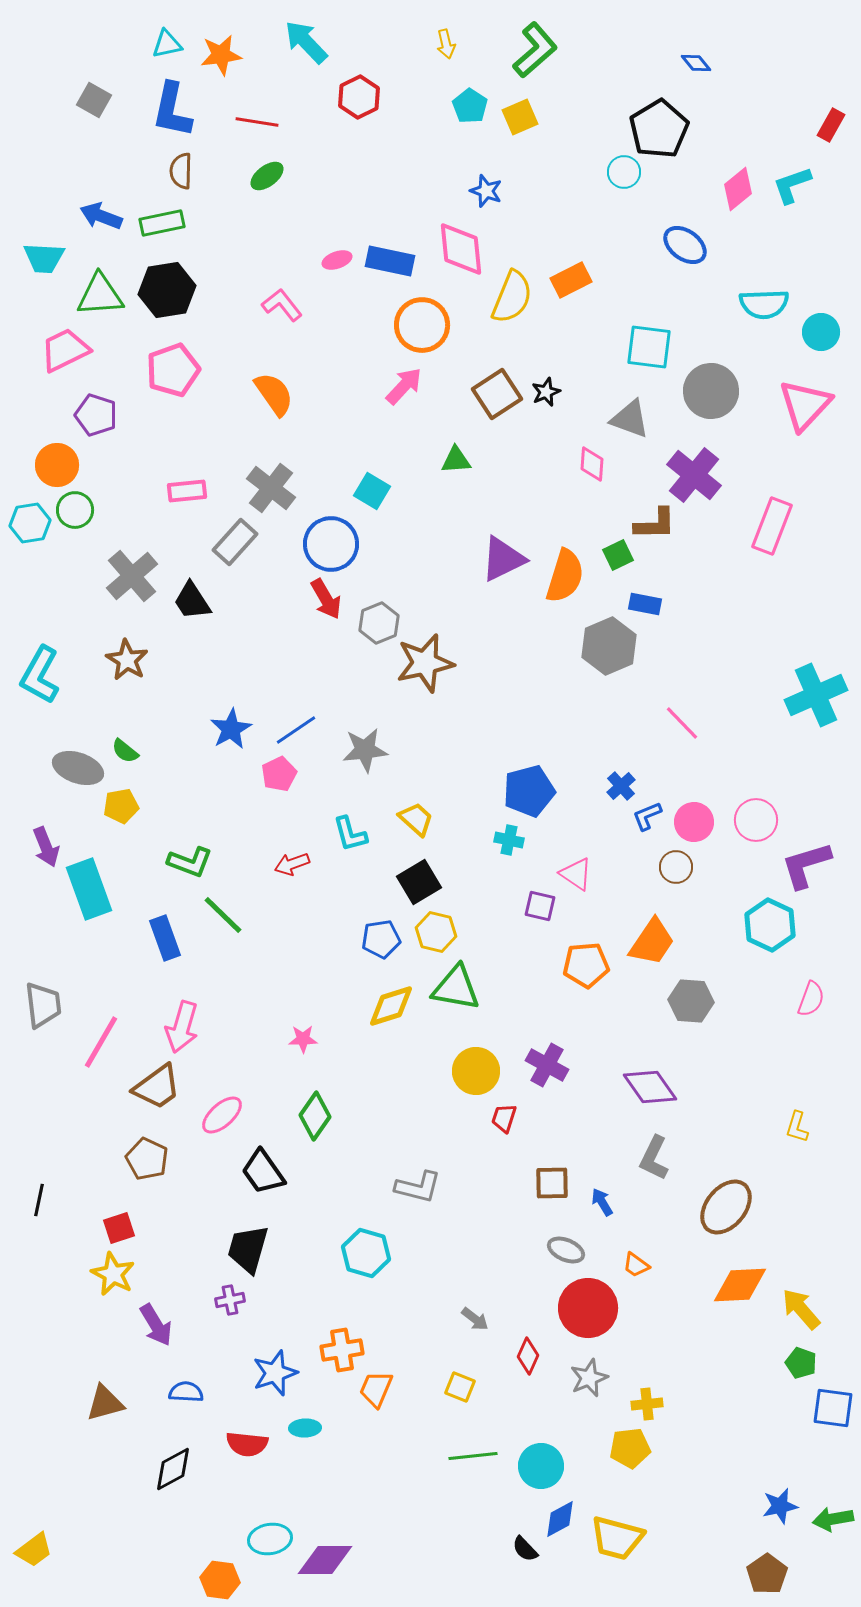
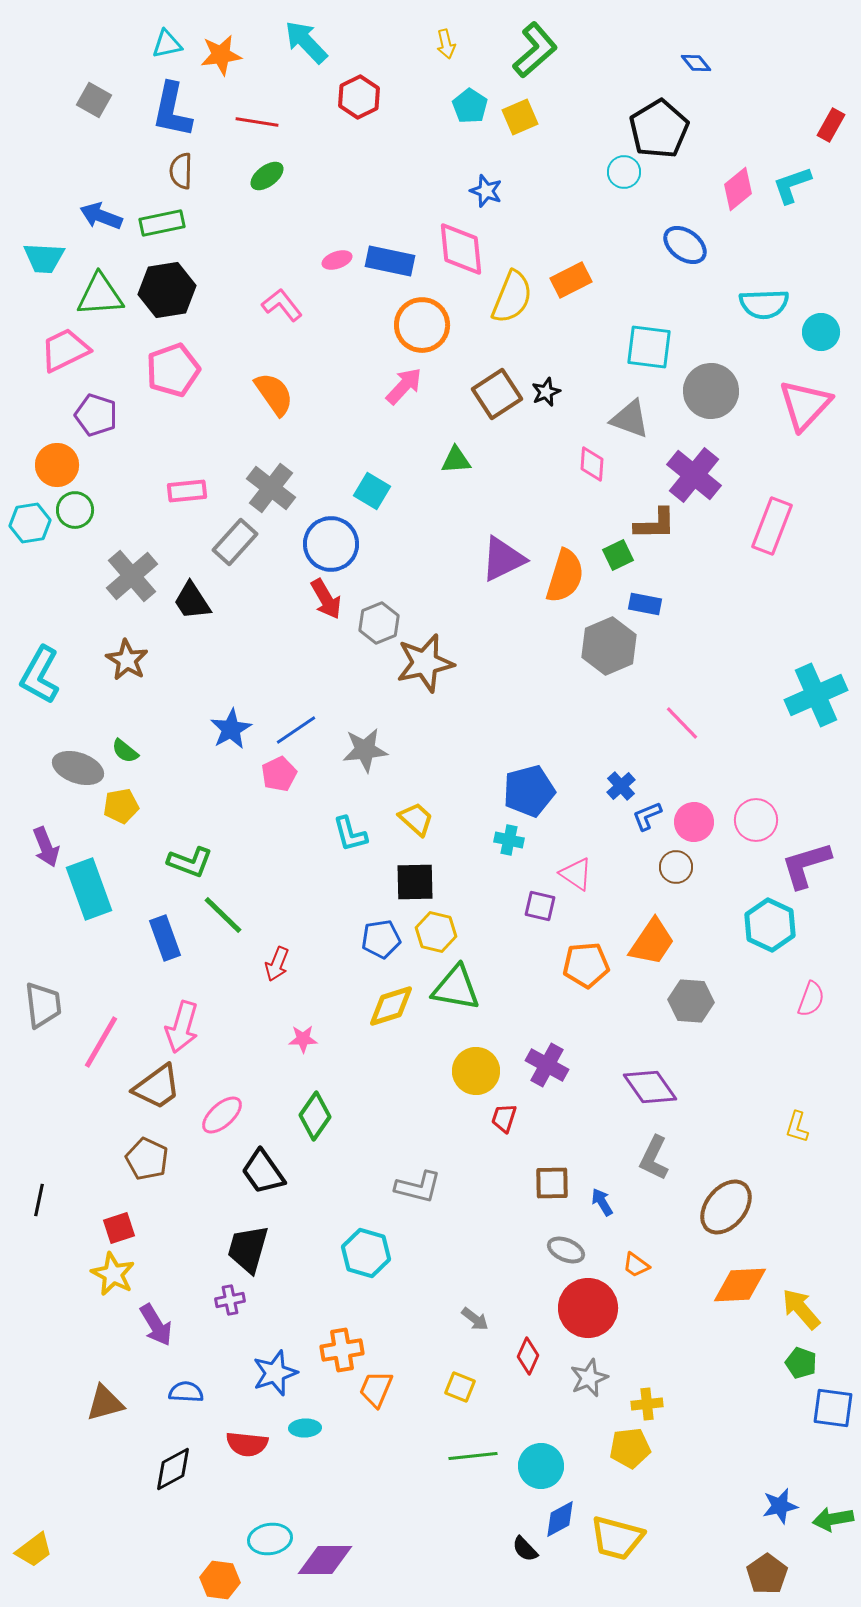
red arrow at (292, 864): moved 15 px left, 100 px down; rotated 48 degrees counterclockwise
black square at (419, 882): moved 4 px left; rotated 30 degrees clockwise
